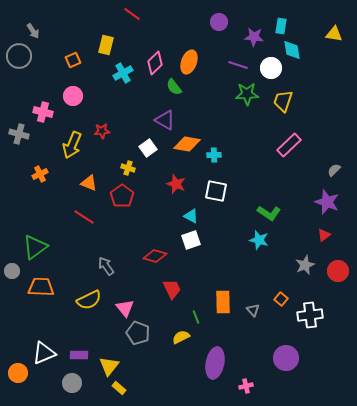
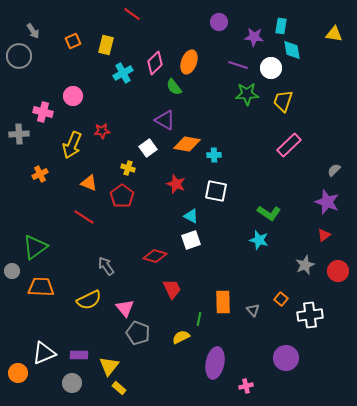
orange square at (73, 60): moved 19 px up
gray cross at (19, 134): rotated 18 degrees counterclockwise
green line at (196, 317): moved 3 px right, 2 px down; rotated 32 degrees clockwise
